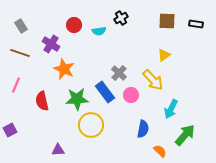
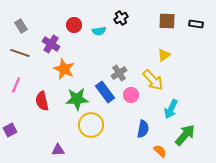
gray cross: rotated 14 degrees clockwise
